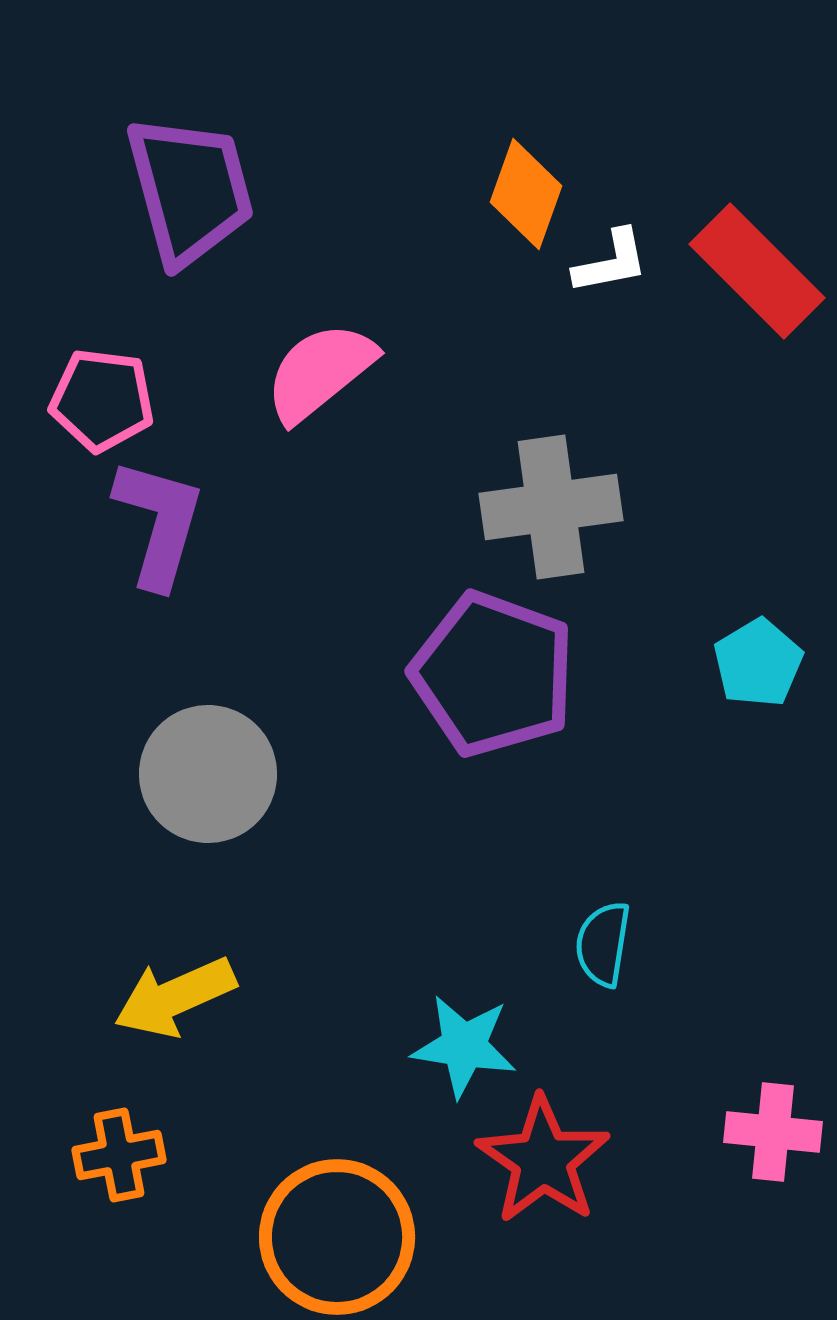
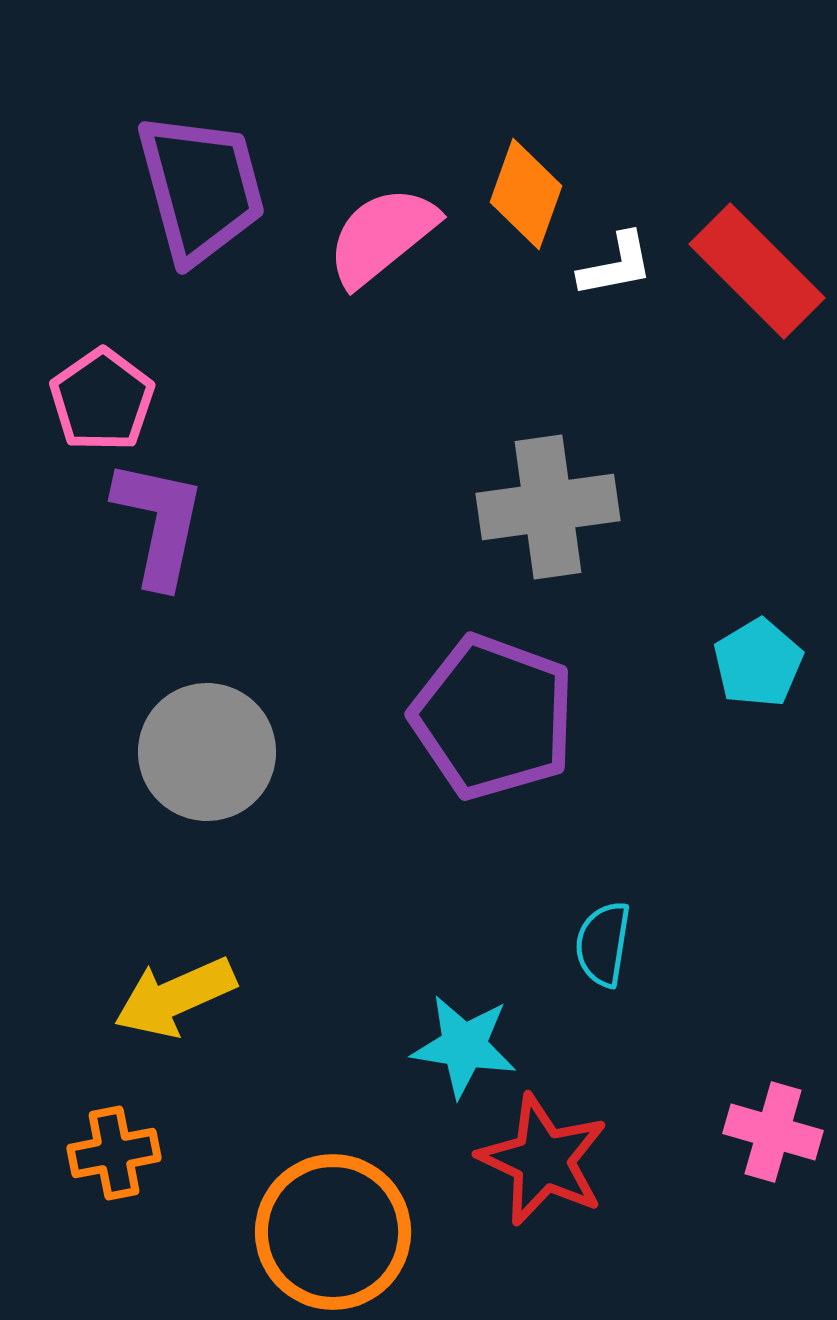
purple trapezoid: moved 11 px right, 2 px up
white L-shape: moved 5 px right, 3 px down
pink semicircle: moved 62 px right, 136 px up
pink pentagon: rotated 30 degrees clockwise
gray cross: moved 3 px left
purple L-shape: rotated 4 degrees counterclockwise
purple pentagon: moved 43 px down
gray circle: moved 1 px left, 22 px up
pink cross: rotated 10 degrees clockwise
orange cross: moved 5 px left, 2 px up
red star: rotated 10 degrees counterclockwise
orange circle: moved 4 px left, 5 px up
